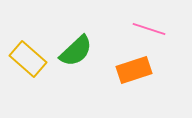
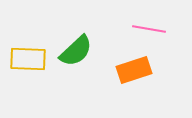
pink line: rotated 8 degrees counterclockwise
yellow rectangle: rotated 39 degrees counterclockwise
